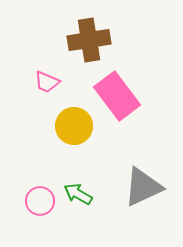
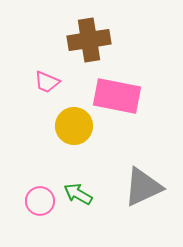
pink rectangle: rotated 42 degrees counterclockwise
